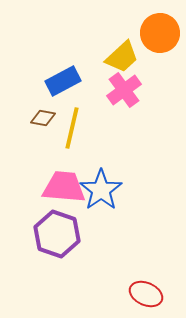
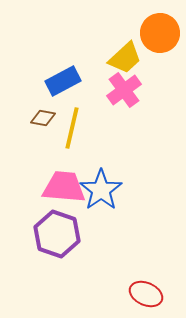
yellow trapezoid: moved 3 px right, 1 px down
